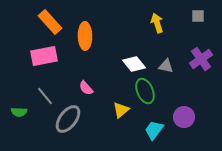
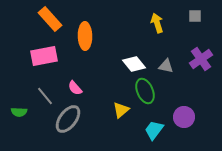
gray square: moved 3 px left
orange rectangle: moved 3 px up
pink semicircle: moved 11 px left
